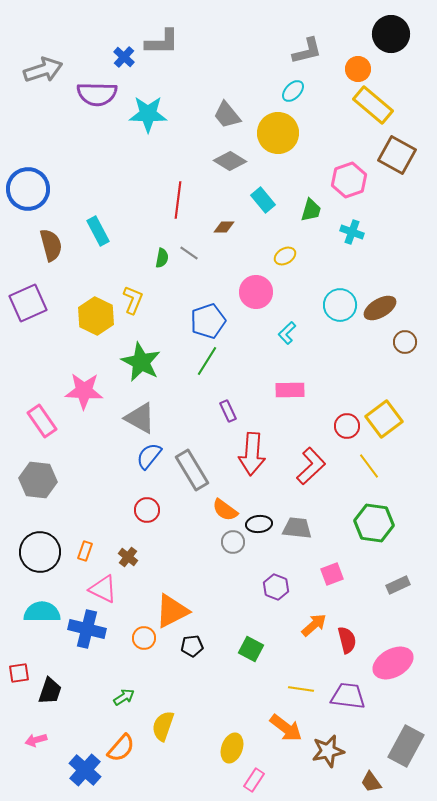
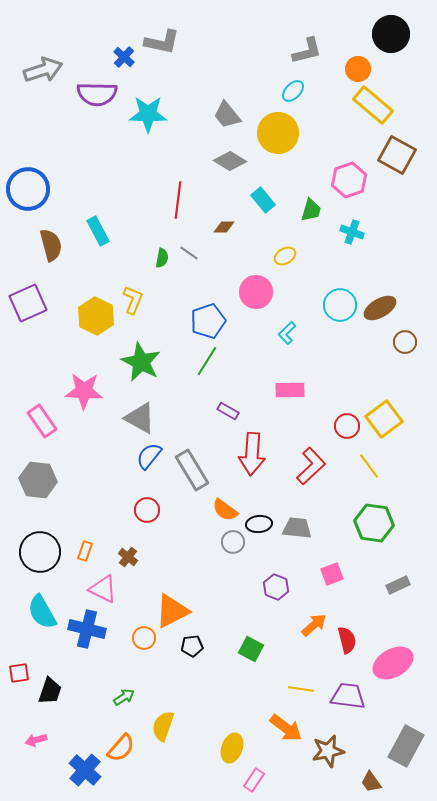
gray L-shape at (162, 42): rotated 12 degrees clockwise
purple rectangle at (228, 411): rotated 35 degrees counterclockwise
cyan semicircle at (42, 612): rotated 120 degrees counterclockwise
